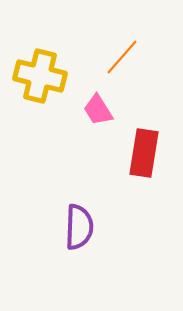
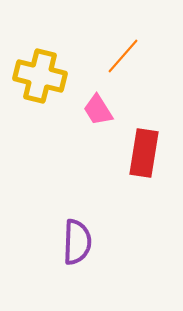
orange line: moved 1 px right, 1 px up
purple semicircle: moved 2 px left, 15 px down
